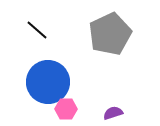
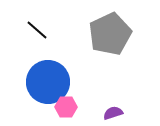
pink hexagon: moved 2 px up
